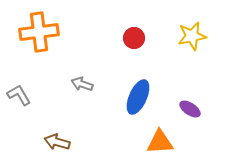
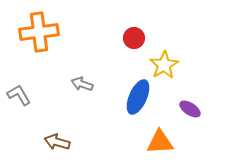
yellow star: moved 28 px left, 29 px down; rotated 20 degrees counterclockwise
